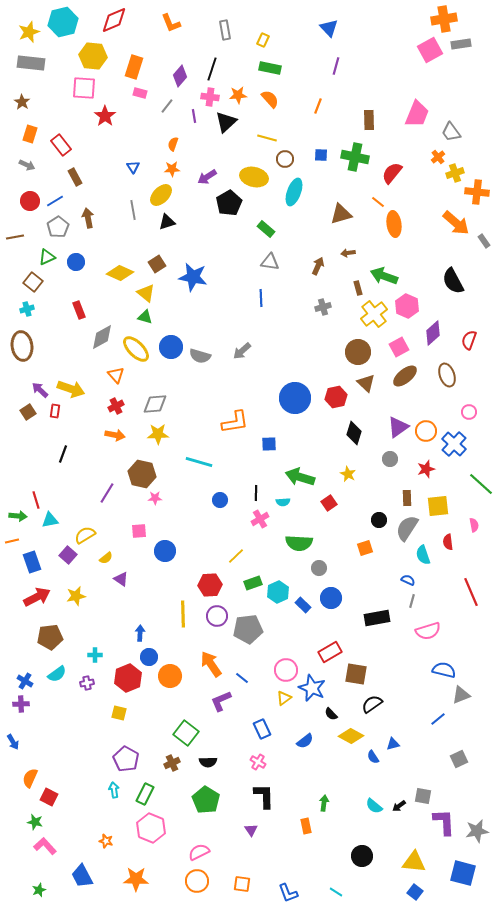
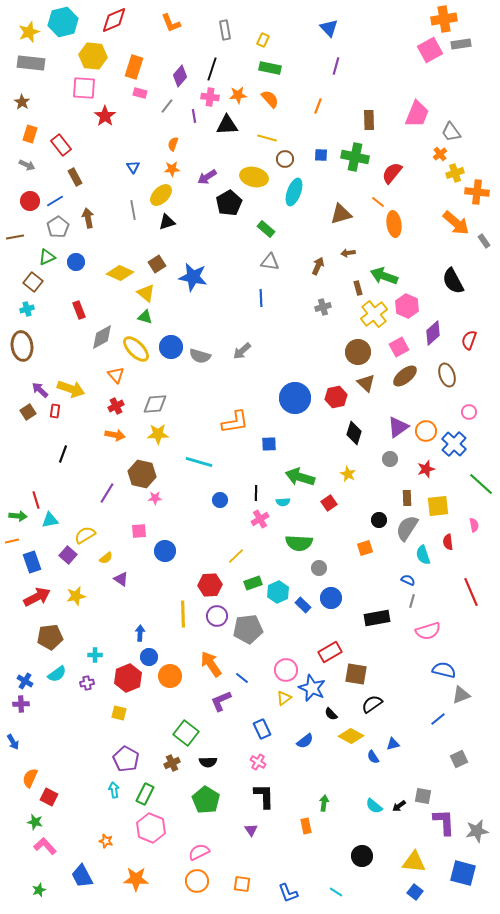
black triangle at (226, 122): moved 1 px right, 3 px down; rotated 40 degrees clockwise
orange cross at (438, 157): moved 2 px right, 3 px up
